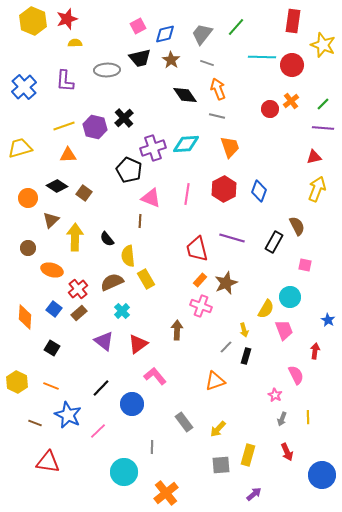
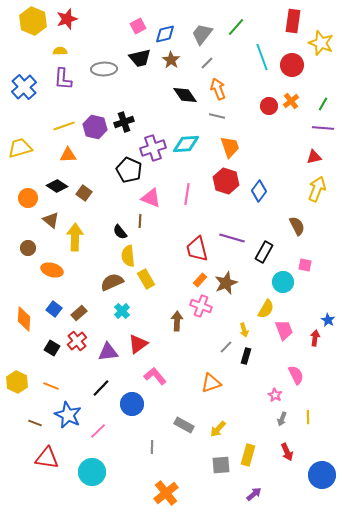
yellow semicircle at (75, 43): moved 15 px left, 8 px down
yellow star at (323, 45): moved 2 px left, 2 px up
cyan line at (262, 57): rotated 68 degrees clockwise
gray line at (207, 63): rotated 64 degrees counterclockwise
gray ellipse at (107, 70): moved 3 px left, 1 px up
purple L-shape at (65, 81): moved 2 px left, 2 px up
green line at (323, 104): rotated 16 degrees counterclockwise
red circle at (270, 109): moved 1 px left, 3 px up
black cross at (124, 118): moved 4 px down; rotated 24 degrees clockwise
red hexagon at (224, 189): moved 2 px right, 8 px up; rotated 15 degrees counterclockwise
blue diamond at (259, 191): rotated 15 degrees clockwise
brown triangle at (51, 220): rotated 36 degrees counterclockwise
black semicircle at (107, 239): moved 13 px right, 7 px up
black rectangle at (274, 242): moved 10 px left, 10 px down
red cross at (78, 289): moved 1 px left, 52 px down
cyan circle at (290, 297): moved 7 px left, 15 px up
orange diamond at (25, 317): moved 1 px left, 2 px down
brown arrow at (177, 330): moved 9 px up
purple triangle at (104, 341): moved 4 px right, 11 px down; rotated 45 degrees counterclockwise
red arrow at (315, 351): moved 13 px up
orange triangle at (215, 381): moved 4 px left, 2 px down
gray rectangle at (184, 422): moved 3 px down; rotated 24 degrees counterclockwise
red triangle at (48, 462): moved 1 px left, 4 px up
cyan circle at (124, 472): moved 32 px left
